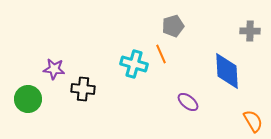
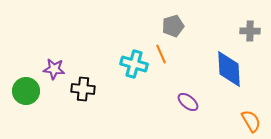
blue diamond: moved 2 px right, 2 px up
green circle: moved 2 px left, 8 px up
orange semicircle: moved 2 px left
